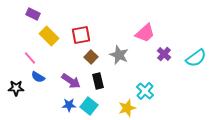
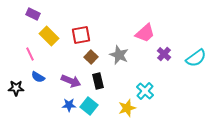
pink line: moved 4 px up; rotated 16 degrees clockwise
purple arrow: rotated 12 degrees counterclockwise
